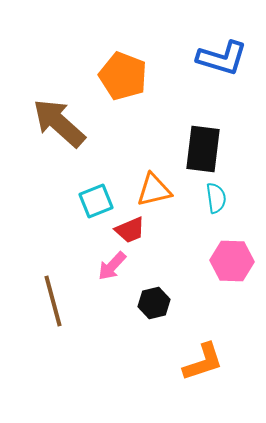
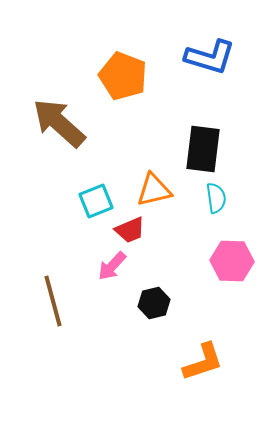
blue L-shape: moved 12 px left, 1 px up
